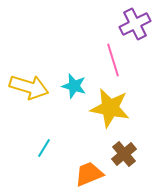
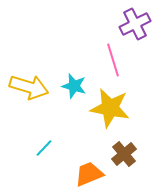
cyan line: rotated 12 degrees clockwise
